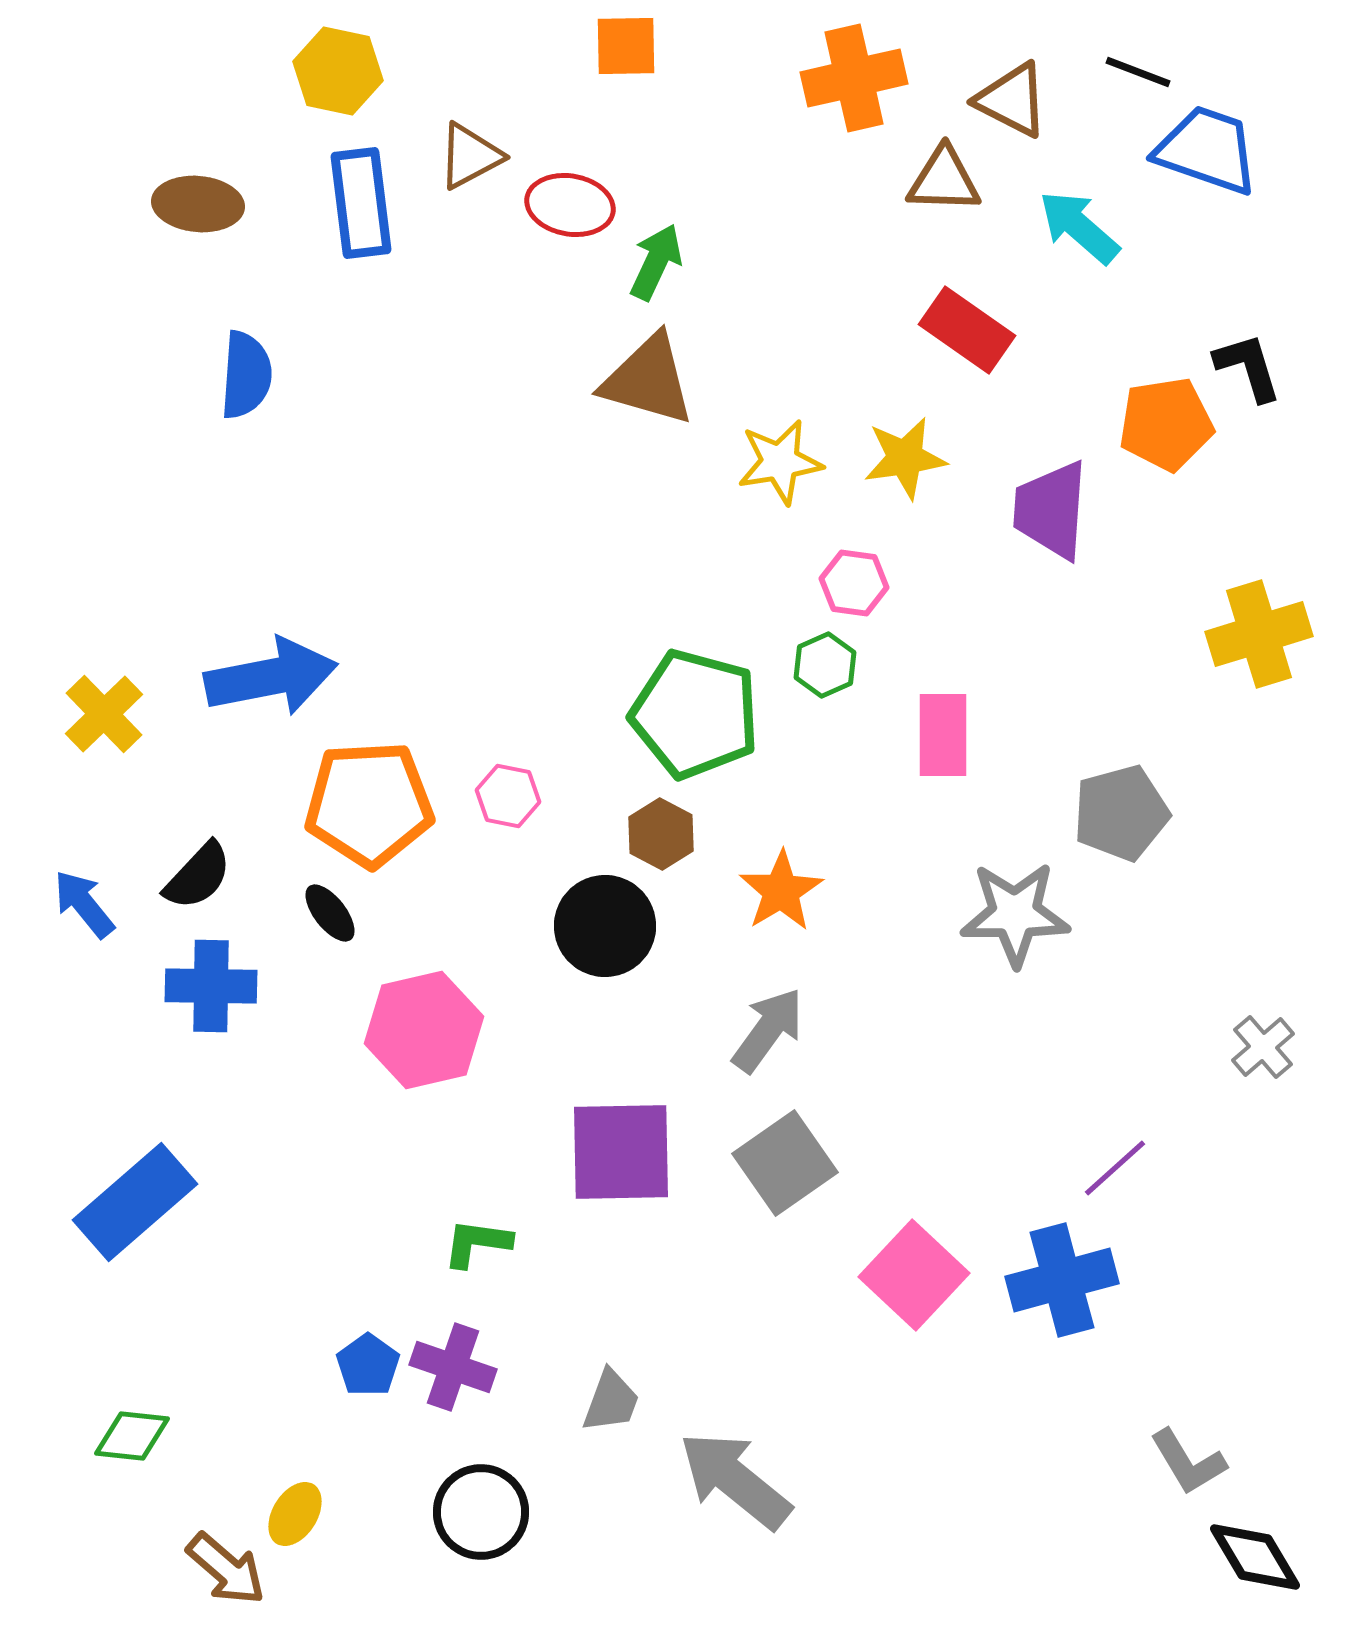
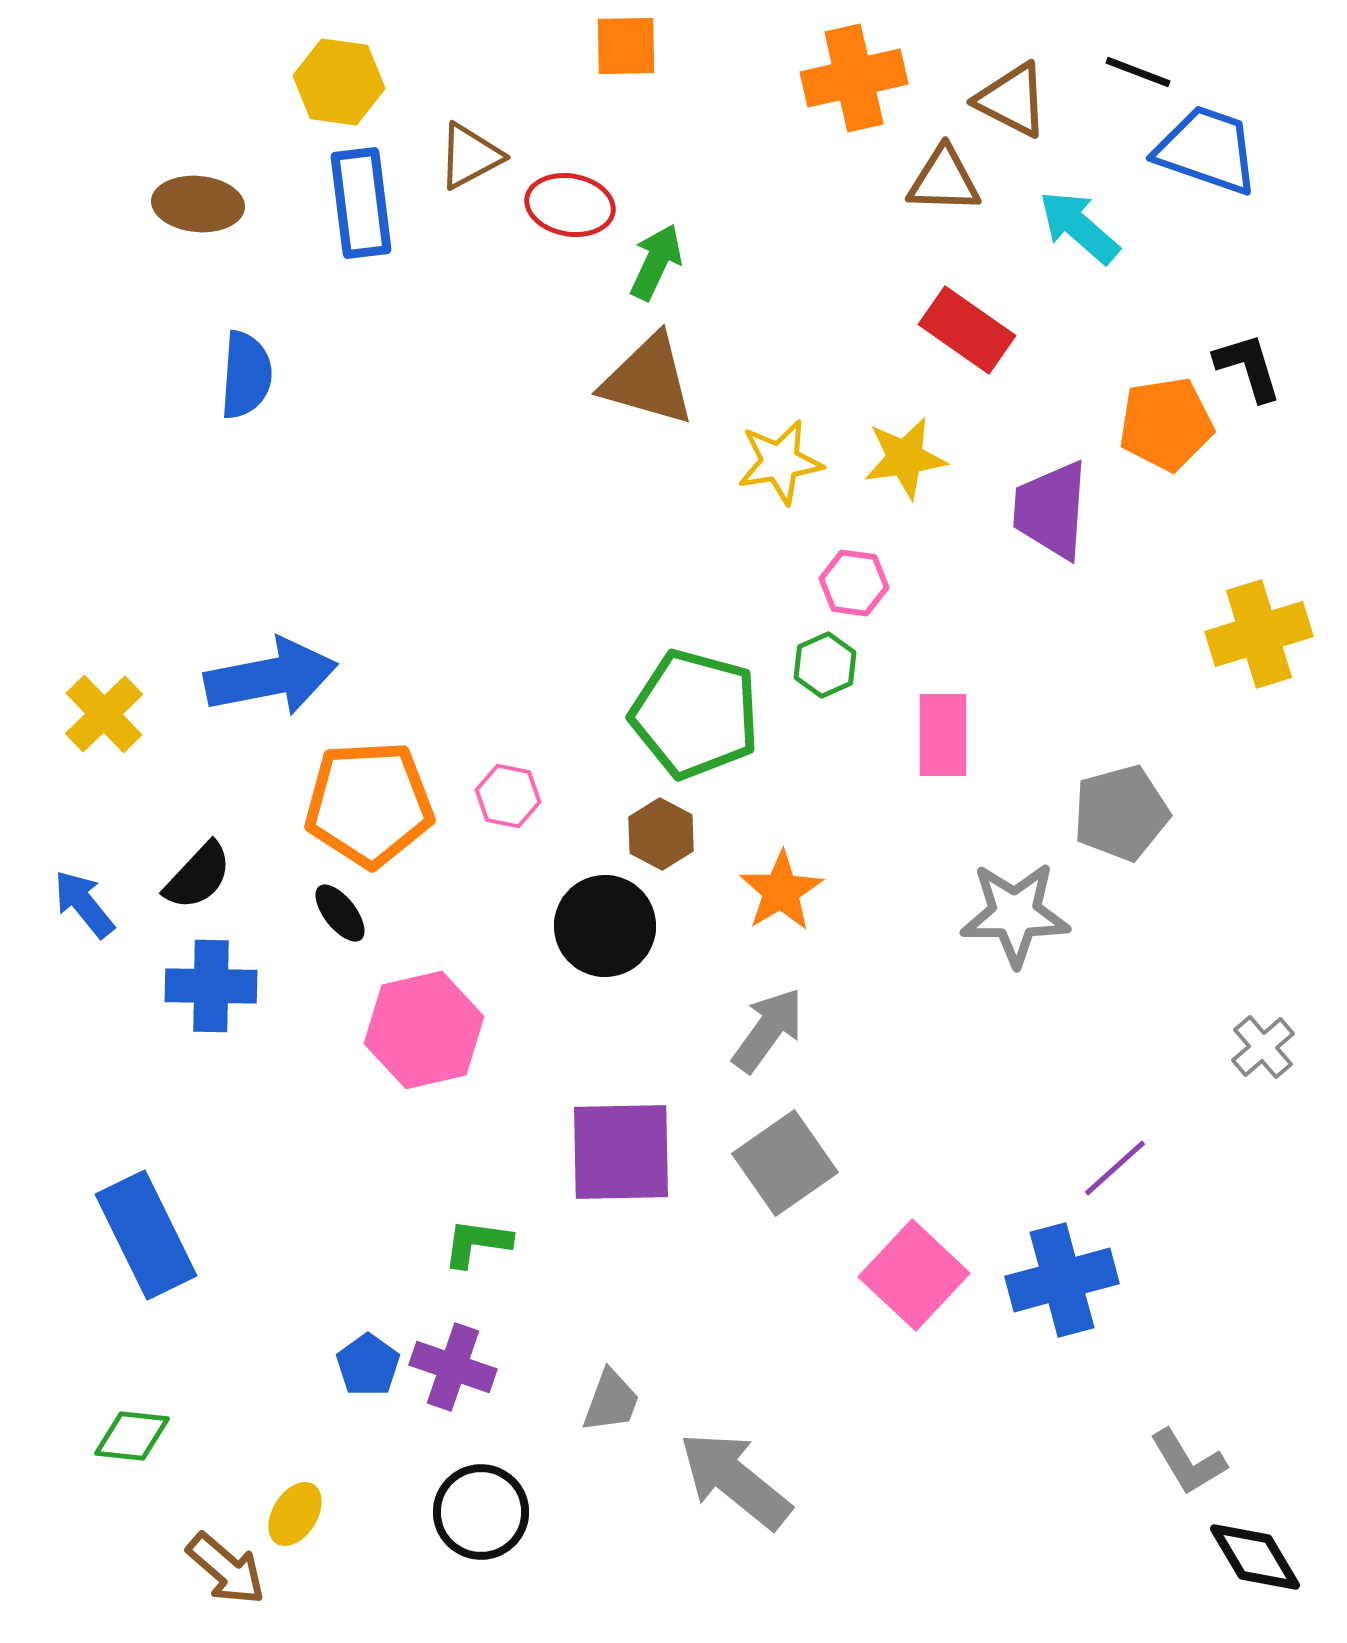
yellow hexagon at (338, 71): moved 1 px right, 11 px down; rotated 4 degrees counterclockwise
black ellipse at (330, 913): moved 10 px right
blue rectangle at (135, 1202): moved 11 px right, 33 px down; rotated 75 degrees counterclockwise
